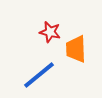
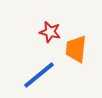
orange trapezoid: rotated 8 degrees clockwise
